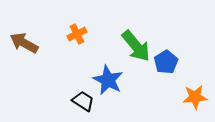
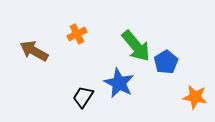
brown arrow: moved 10 px right, 8 px down
blue star: moved 11 px right, 3 px down
orange star: rotated 15 degrees clockwise
black trapezoid: moved 4 px up; rotated 90 degrees counterclockwise
